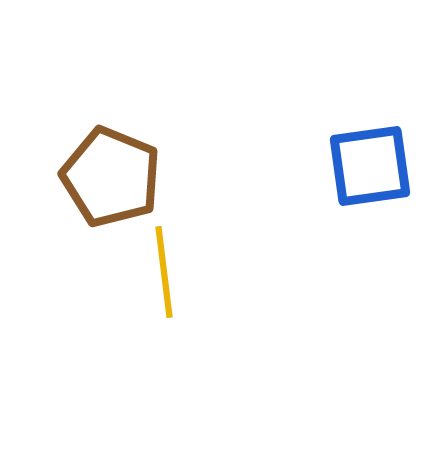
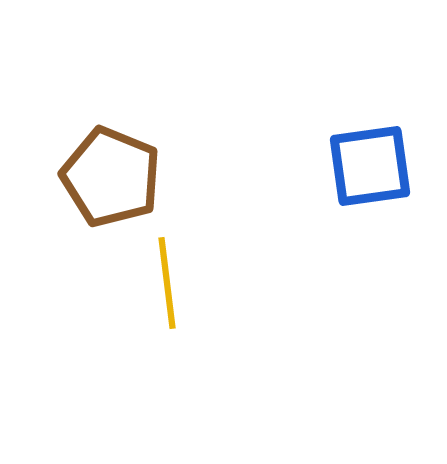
yellow line: moved 3 px right, 11 px down
